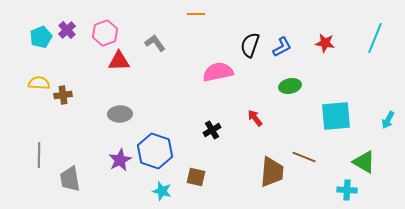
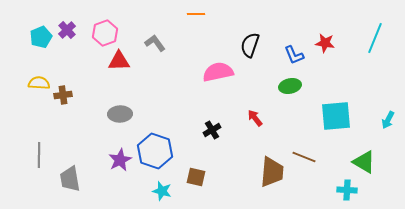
blue L-shape: moved 12 px right, 8 px down; rotated 95 degrees clockwise
